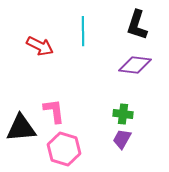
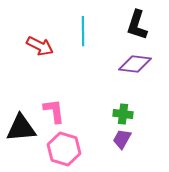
purple diamond: moved 1 px up
